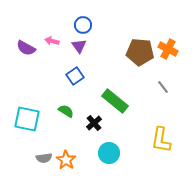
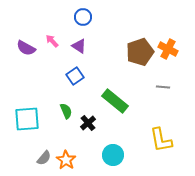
blue circle: moved 8 px up
pink arrow: rotated 32 degrees clockwise
purple triangle: rotated 21 degrees counterclockwise
brown pentagon: rotated 24 degrees counterclockwise
gray line: rotated 48 degrees counterclockwise
green semicircle: rotated 35 degrees clockwise
cyan square: rotated 16 degrees counterclockwise
black cross: moved 6 px left
yellow L-shape: rotated 20 degrees counterclockwise
cyan circle: moved 4 px right, 2 px down
gray semicircle: rotated 42 degrees counterclockwise
